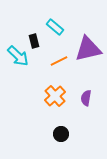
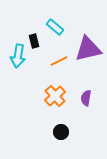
cyan arrow: rotated 55 degrees clockwise
black circle: moved 2 px up
